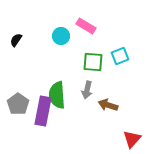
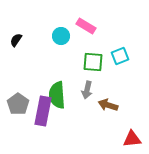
red triangle: rotated 42 degrees clockwise
